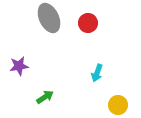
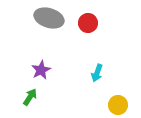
gray ellipse: rotated 48 degrees counterclockwise
purple star: moved 22 px right, 4 px down; rotated 18 degrees counterclockwise
green arrow: moved 15 px left; rotated 24 degrees counterclockwise
